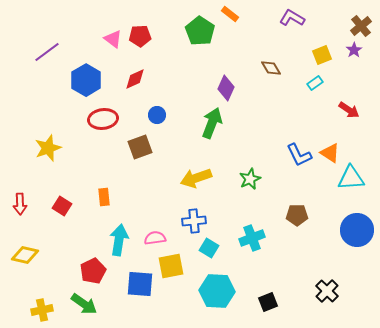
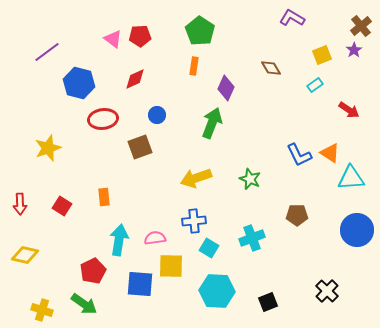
orange rectangle at (230, 14): moved 36 px left, 52 px down; rotated 60 degrees clockwise
blue hexagon at (86, 80): moved 7 px left, 3 px down; rotated 16 degrees counterclockwise
cyan rectangle at (315, 83): moved 2 px down
green star at (250, 179): rotated 25 degrees counterclockwise
yellow square at (171, 266): rotated 12 degrees clockwise
yellow cross at (42, 310): rotated 30 degrees clockwise
